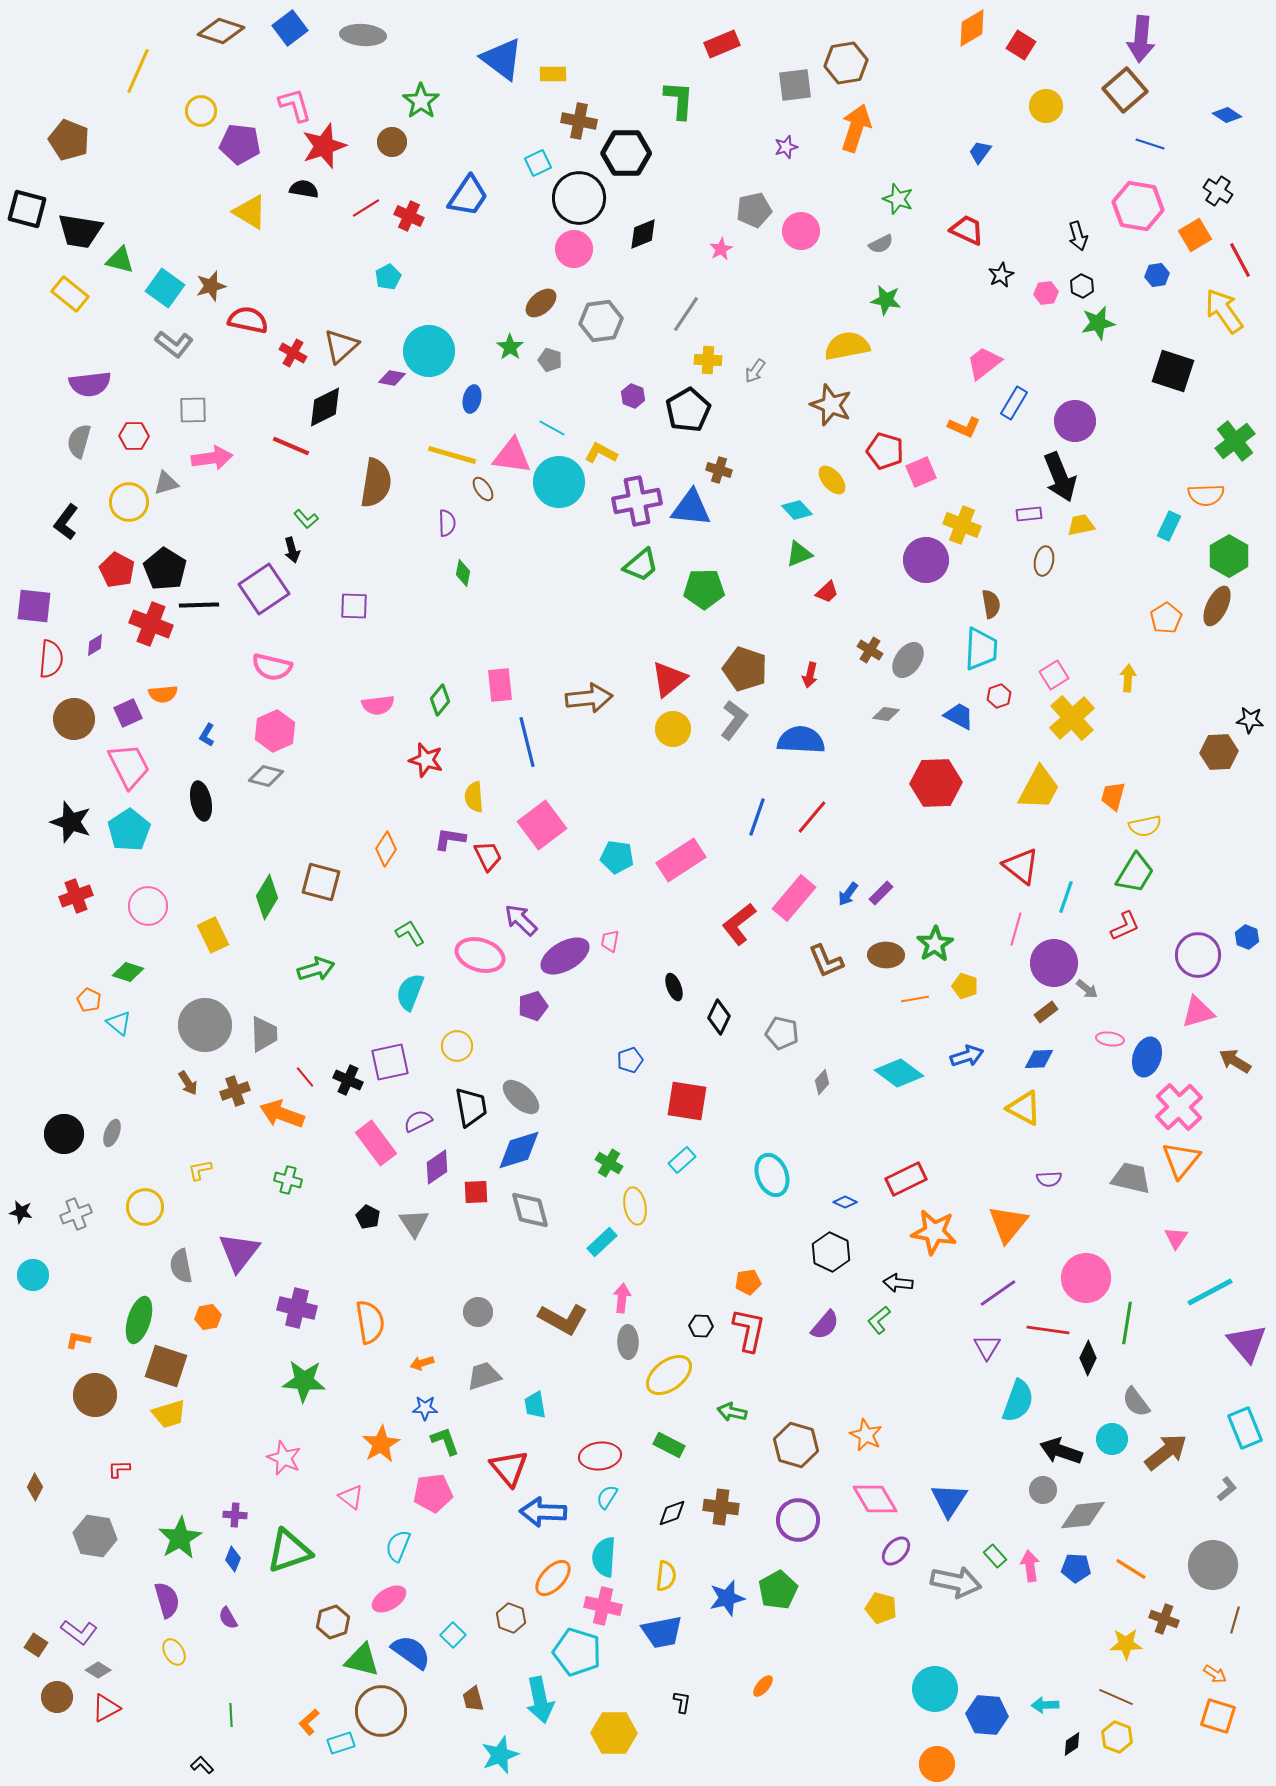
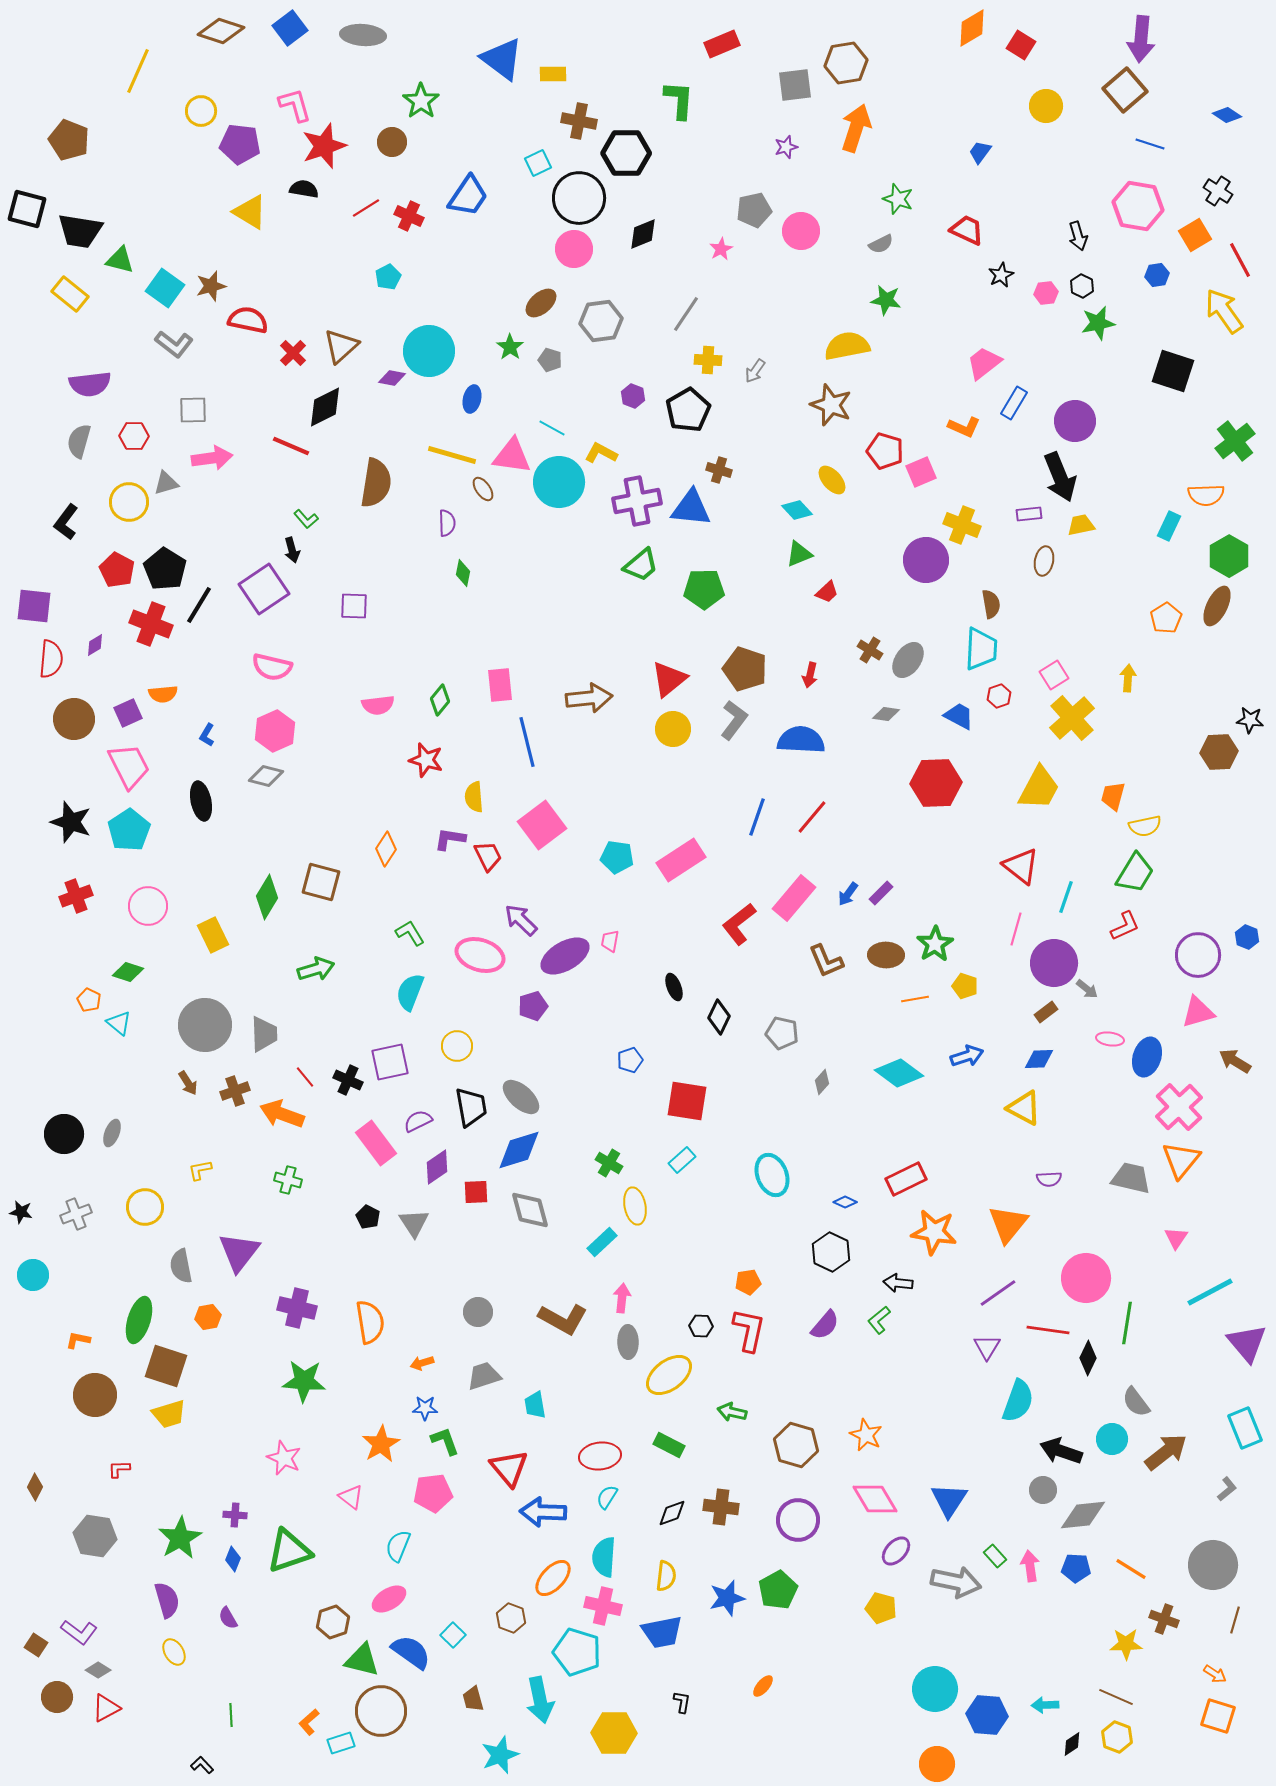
red cross at (293, 353): rotated 16 degrees clockwise
black line at (199, 605): rotated 57 degrees counterclockwise
